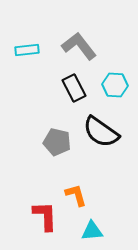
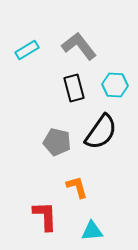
cyan rectangle: rotated 25 degrees counterclockwise
black rectangle: rotated 12 degrees clockwise
black semicircle: rotated 90 degrees counterclockwise
orange L-shape: moved 1 px right, 8 px up
